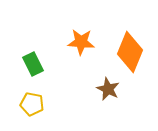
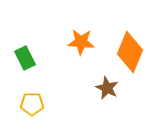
green rectangle: moved 8 px left, 6 px up
brown star: moved 1 px left, 1 px up
yellow pentagon: rotated 10 degrees counterclockwise
